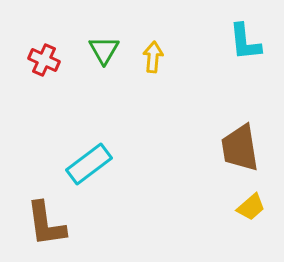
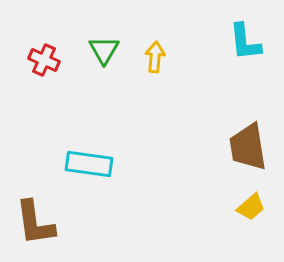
yellow arrow: moved 2 px right
brown trapezoid: moved 8 px right, 1 px up
cyan rectangle: rotated 45 degrees clockwise
brown L-shape: moved 11 px left, 1 px up
